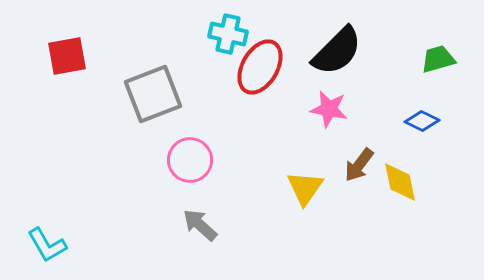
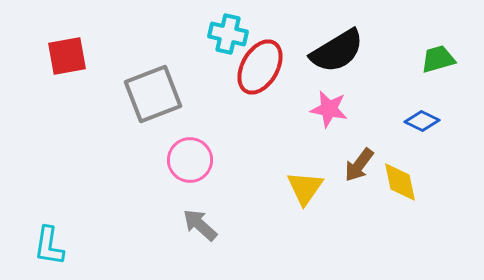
black semicircle: rotated 14 degrees clockwise
cyan L-shape: moved 2 px right, 1 px down; rotated 39 degrees clockwise
